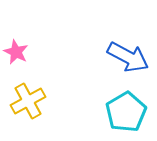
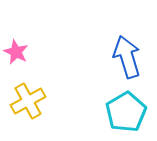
blue arrow: moved 1 px left; rotated 135 degrees counterclockwise
